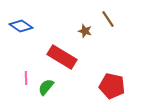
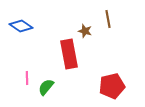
brown line: rotated 24 degrees clockwise
red rectangle: moved 7 px right, 3 px up; rotated 48 degrees clockwise
pink line: moved 1 px right
red pentagon: rotated 25 degrees counterclockwise
